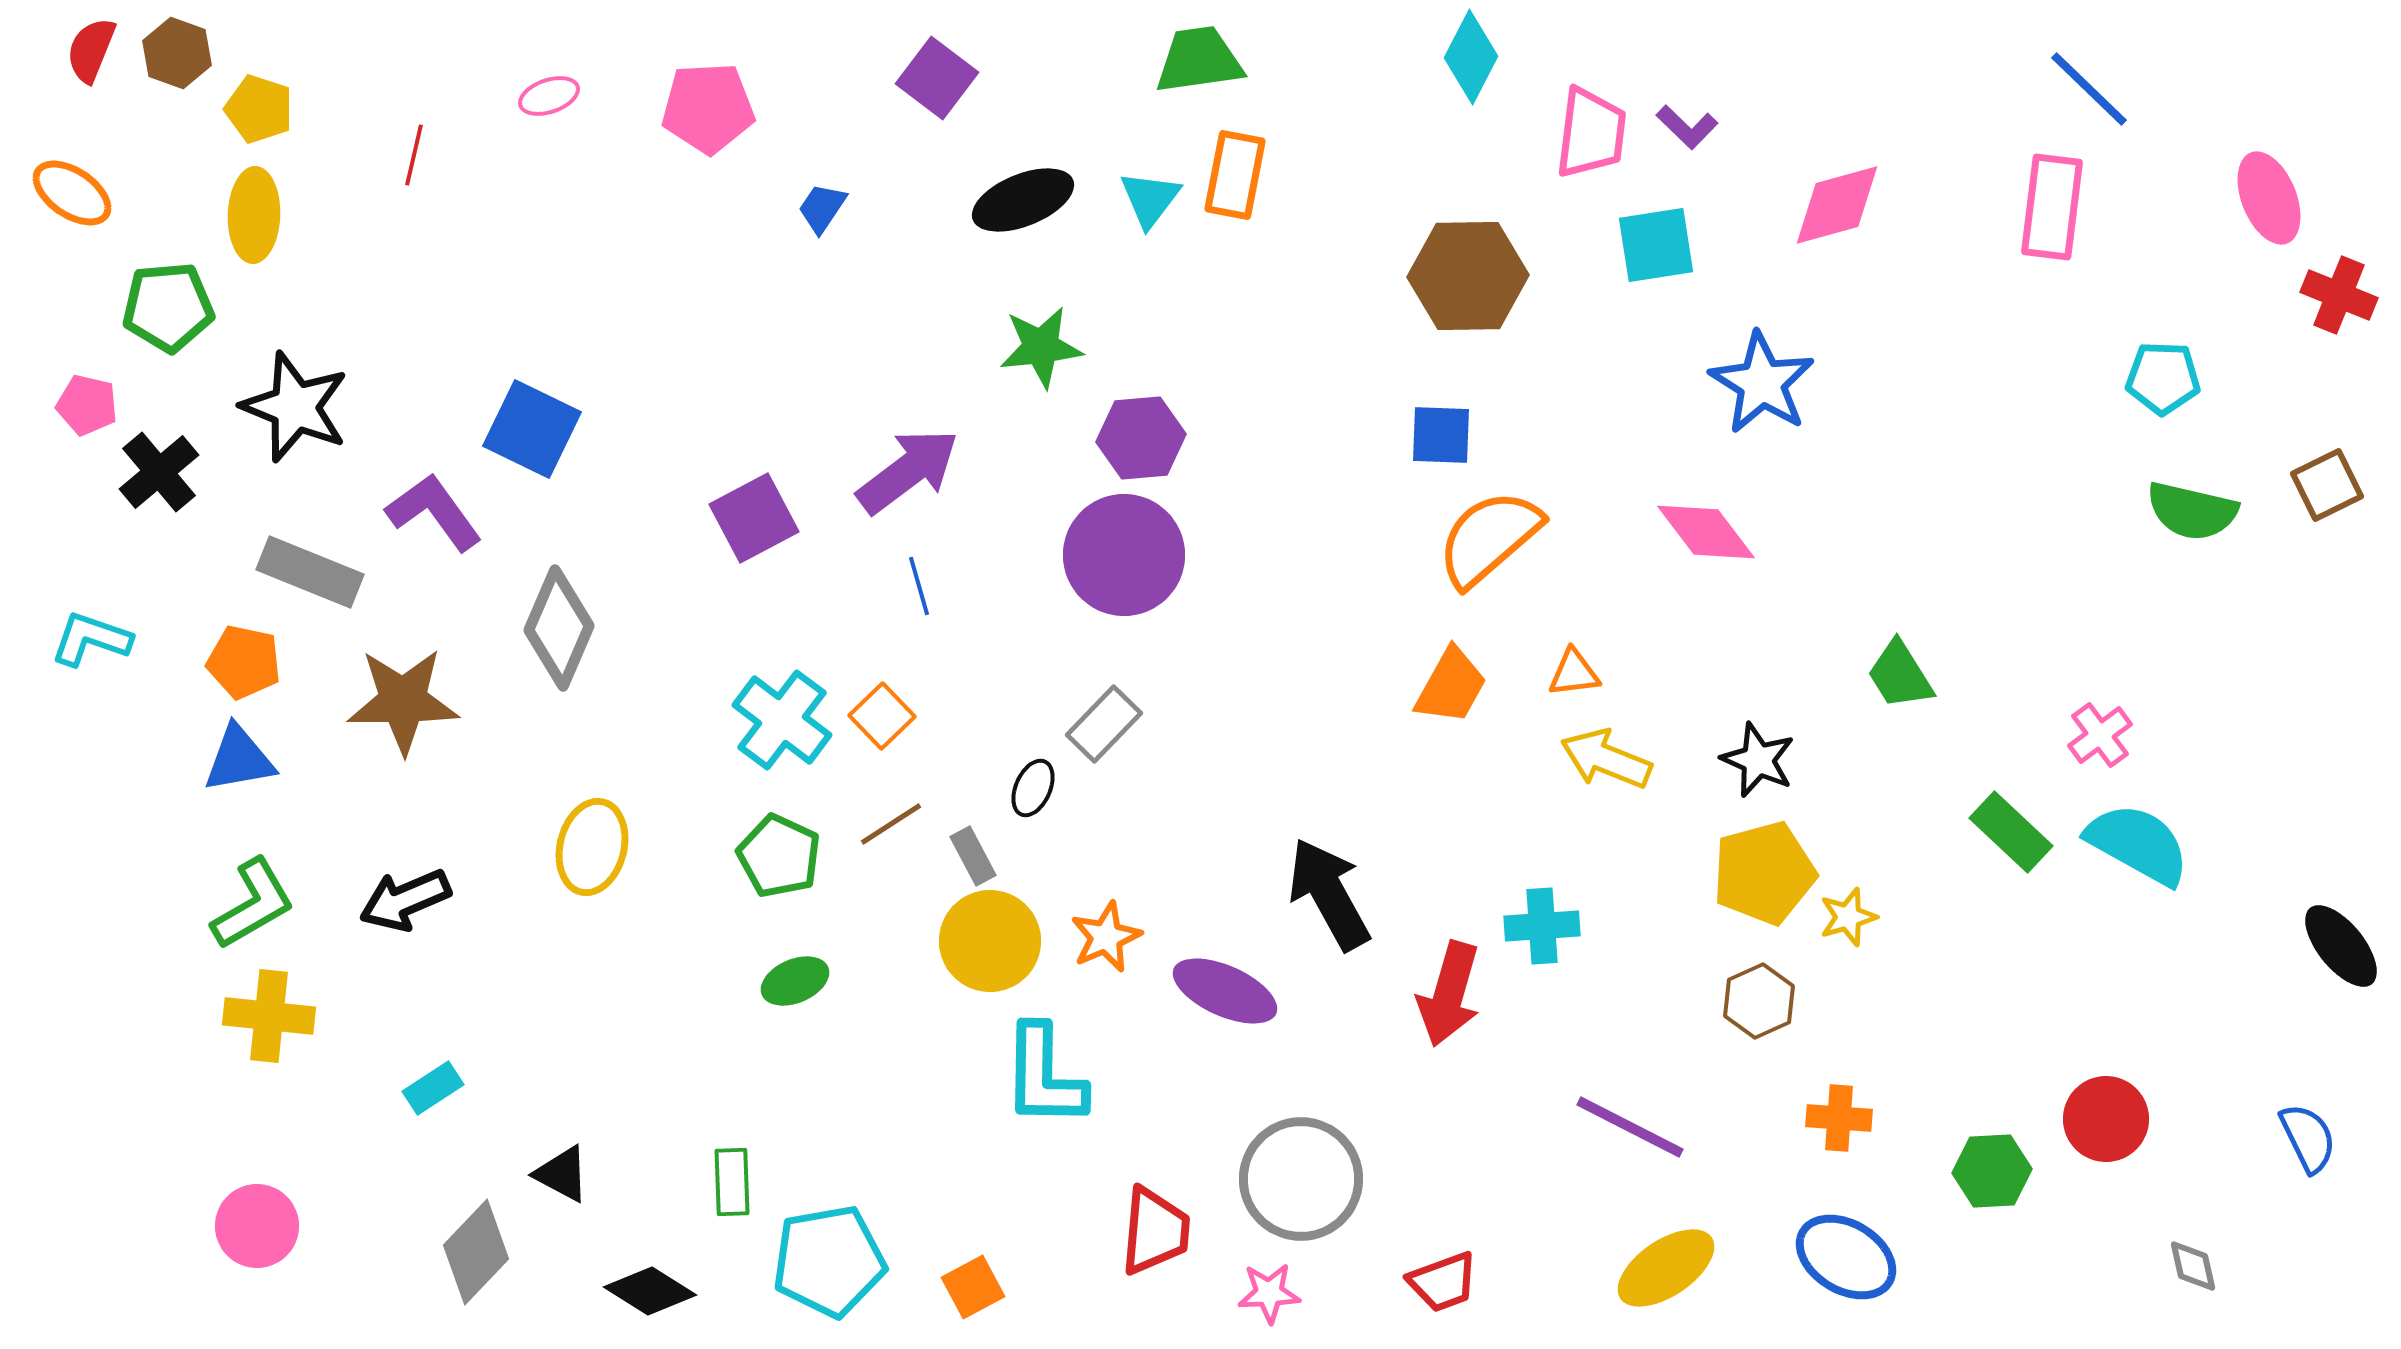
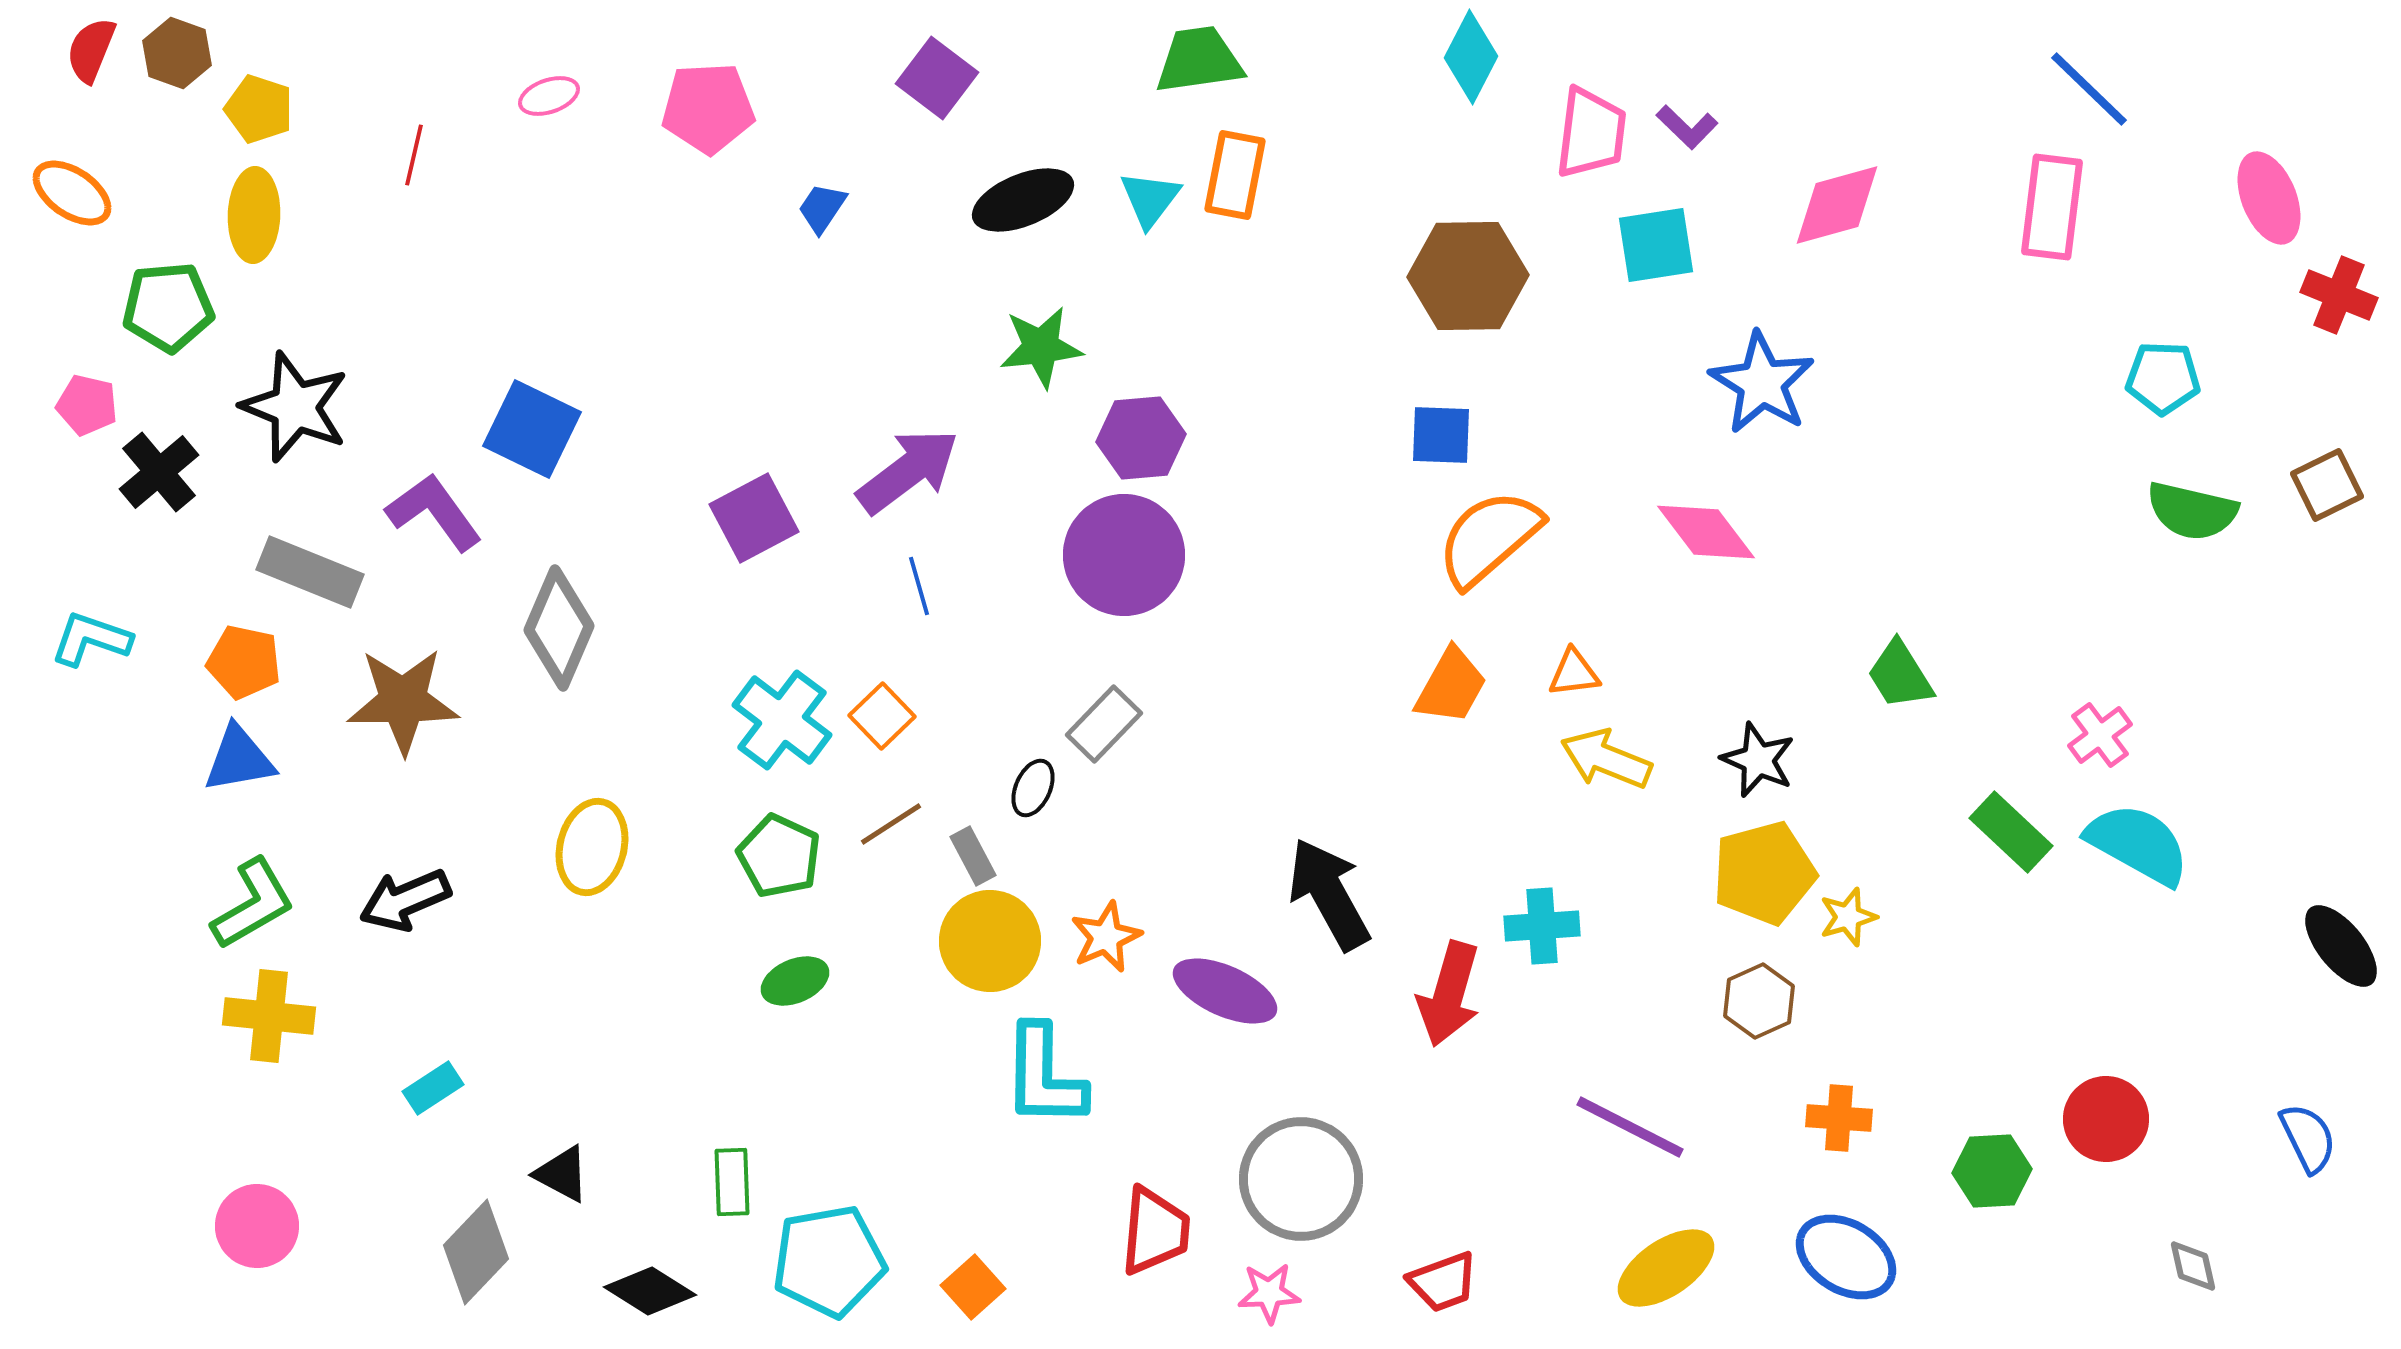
orange square at (973, 1287): rotated 14 degrees counterclockwise
